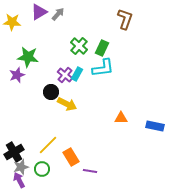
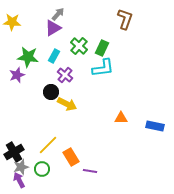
purple triangle: moved 14 px right, 16 px down
cyan rectangle: moved 23 px left, 18 px up
